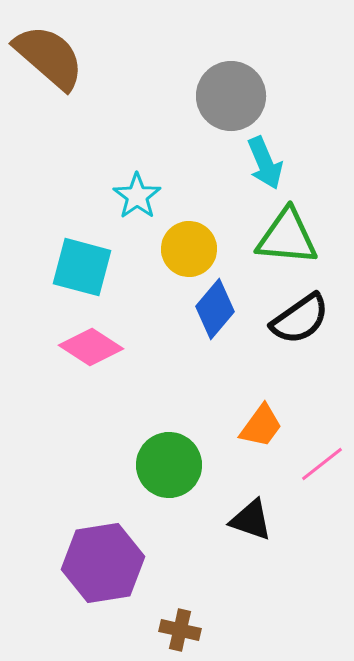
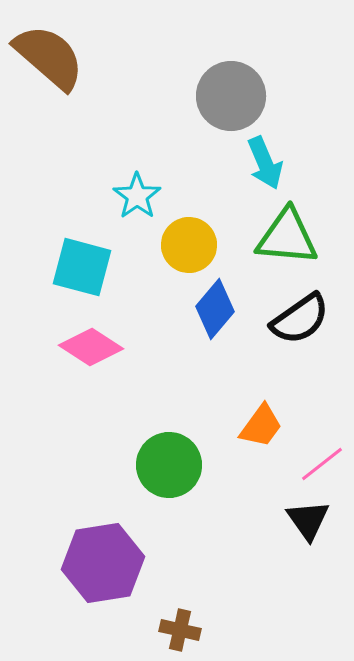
yellow circle: moved 4 px up
black triangle: moved 57 px right; rotated 36 degrees clockwise
